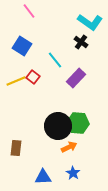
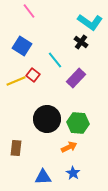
red square: moved 2 px up
black circle: moved 11 px left, 7 px up
